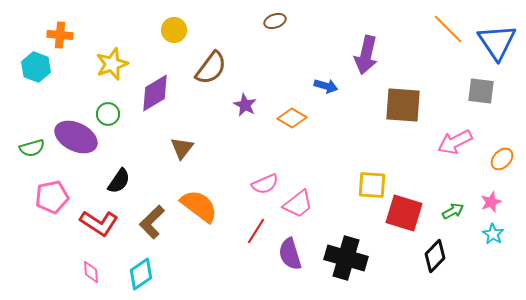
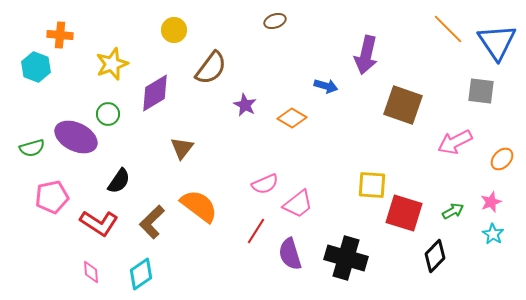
brown square: rotated 15 degrees clockwise
